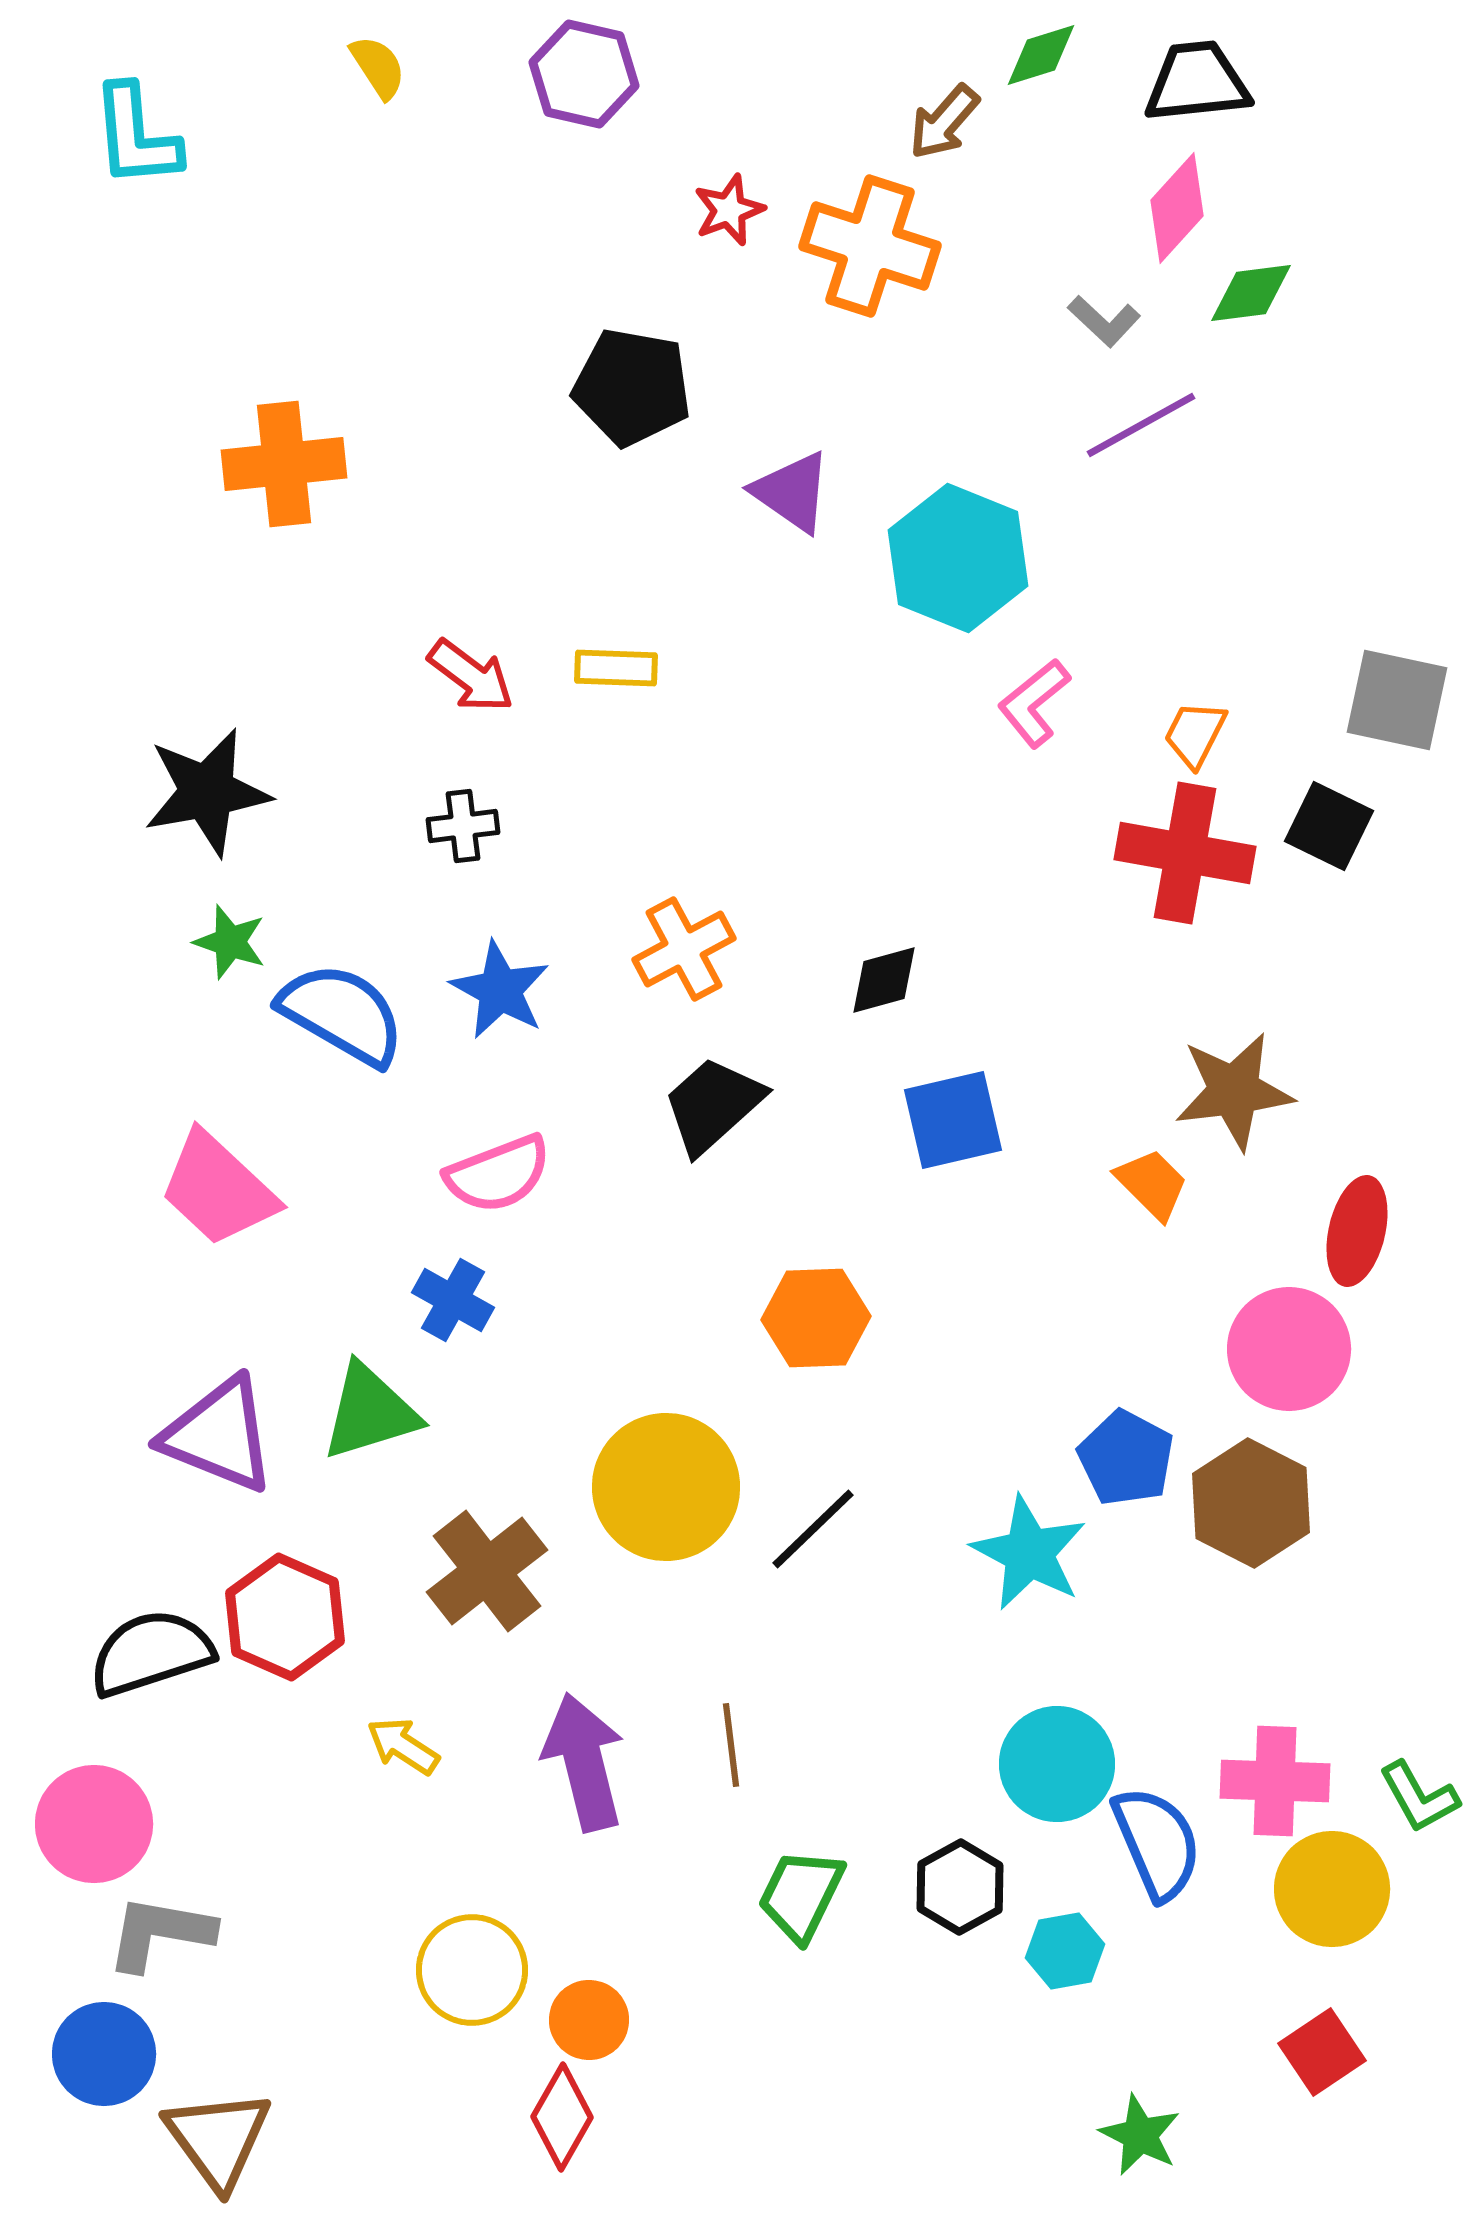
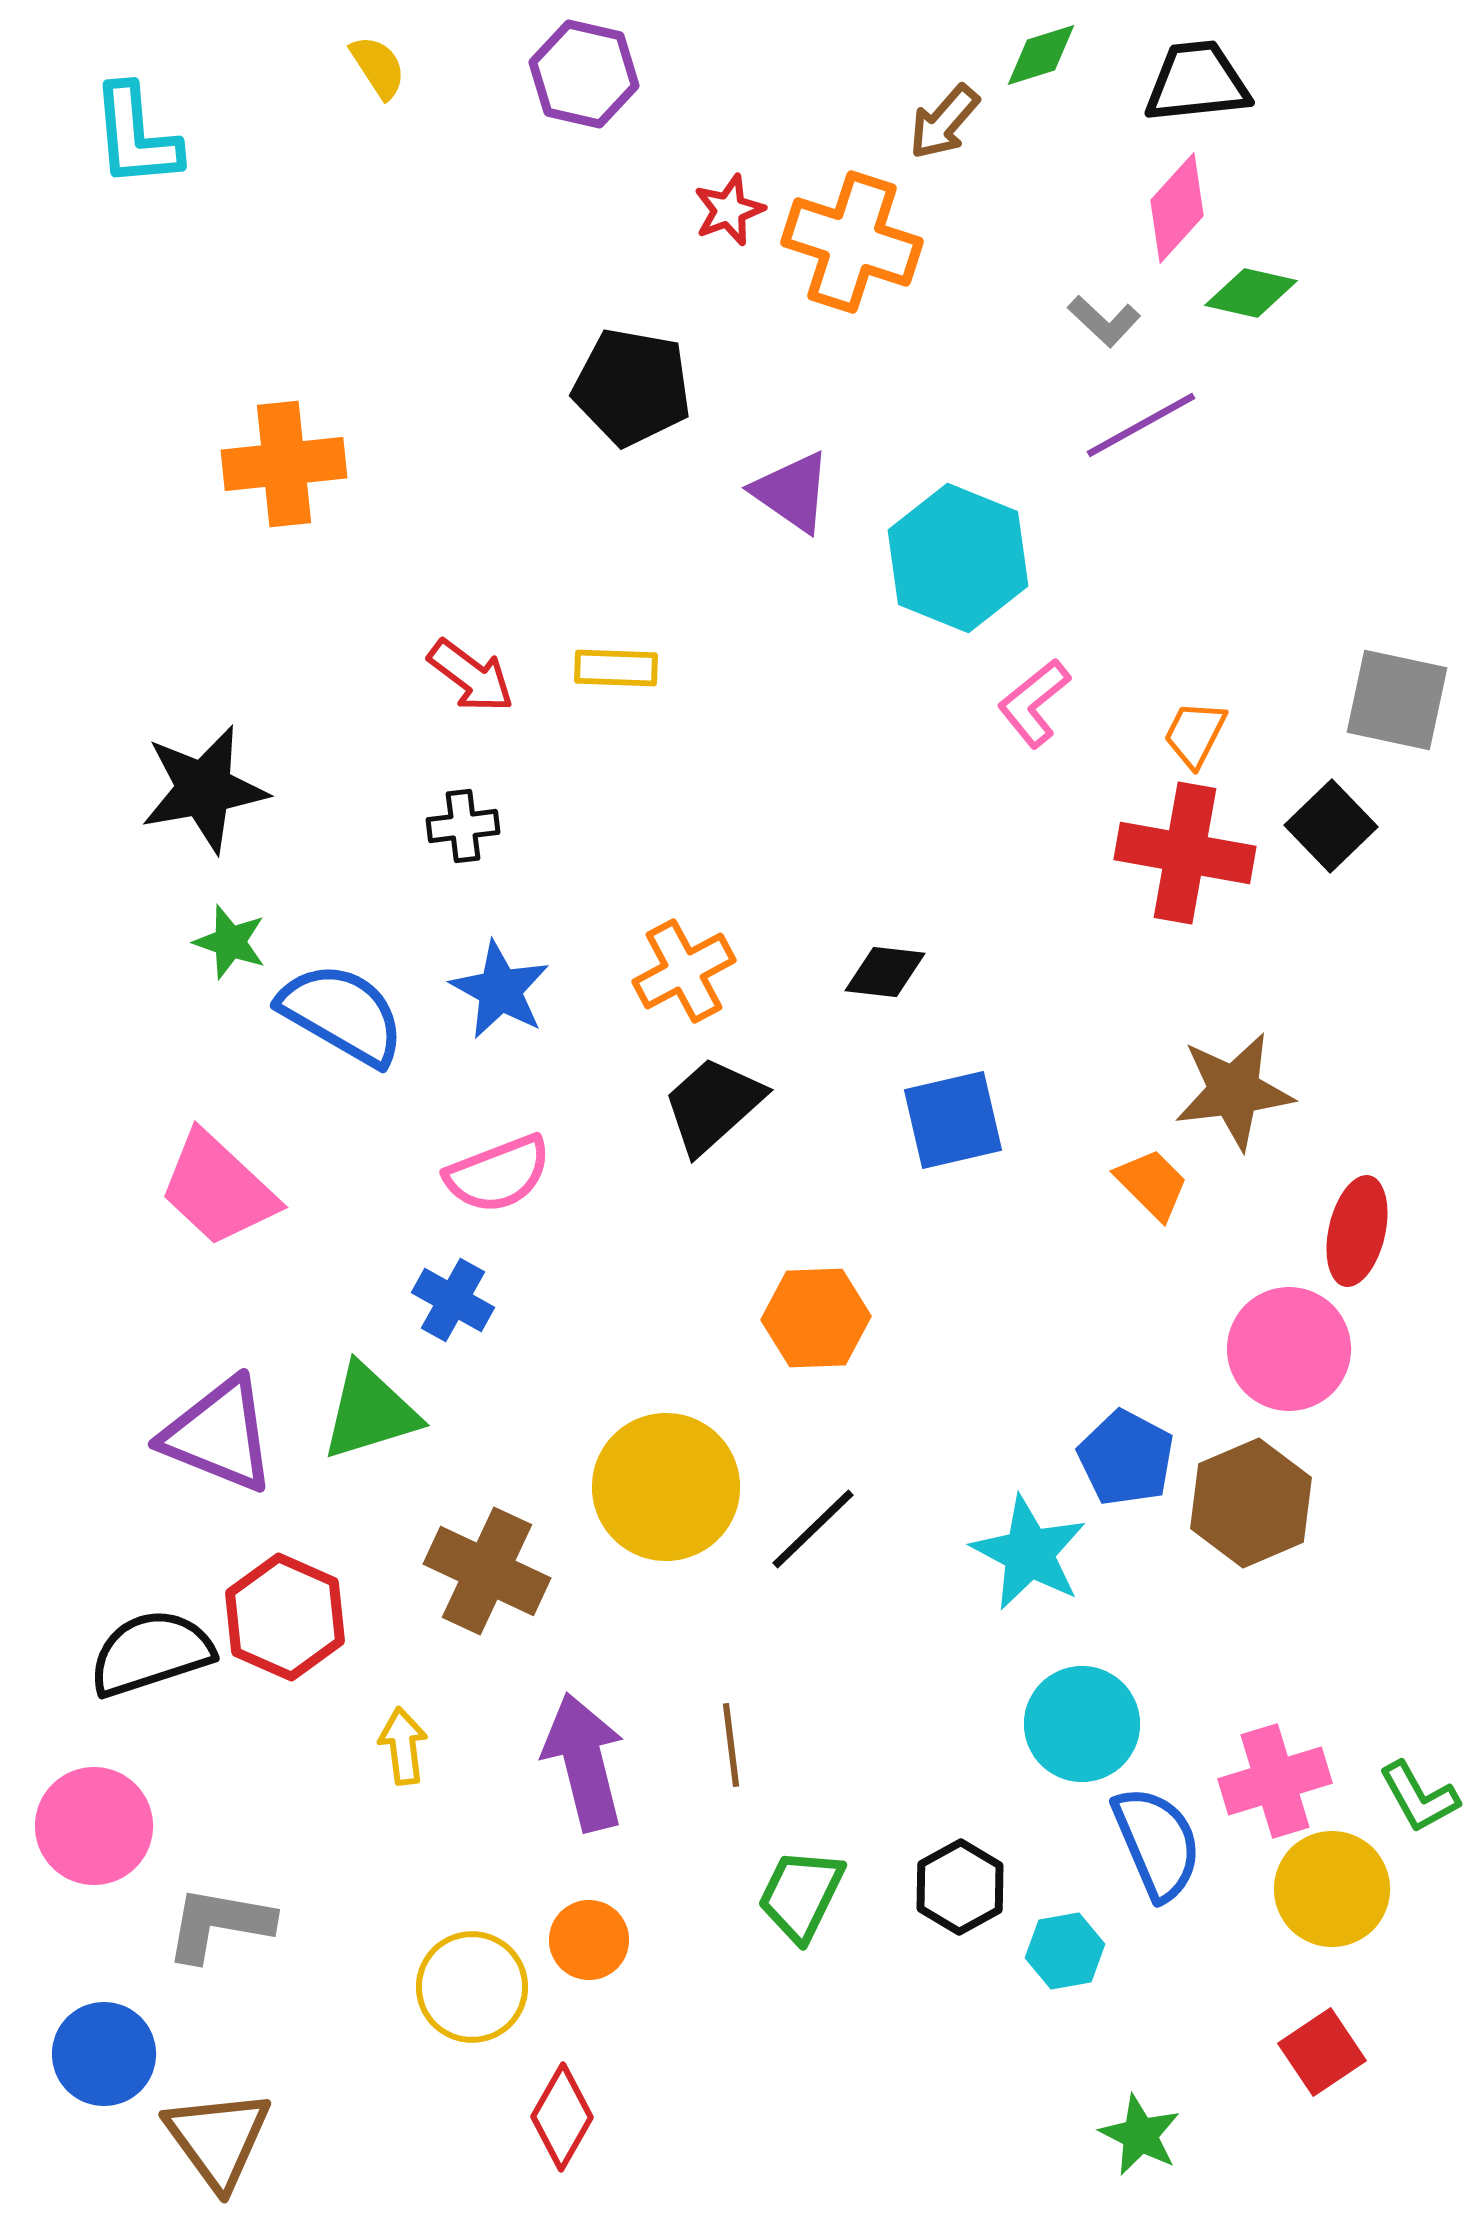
orange cross at (870, 246): moved 18 px left, 4 px up
green diamond at (1251, 293): rotated 20 degrees clockwise
black star at (207, 792): moved 3 px left, 3 px up
black square at (1329, 826): moved 2 px right; rotated 20 degrees clockwise
orange cross at (684, 949): moved 22 px down
black diamond at (884, 980): moved 1 px right, 8 px up; rotated 22 degrees clockwise
brown hexagon at (1251, 1503): rotated 10 degrees clockwise
brown cross at (487, 1571): rotated 27 degrees counterclockwise
yellow arrow at (403, 1746): rotated 50 degrees clockwise
cyan circle at (1057, 1764): moved 25 px right, 40 px up
pink cross at (1275, 1781): rotated 19 degrees counterclockwise
pink circle at (94, 1824): moved 2 px down
gray L-shape at (160, 1933): moved 59 px right, 9 px up
yellow circle at (472, 1970): moved 17 px down
orange circle at (589, 2020): moved 80 px up
